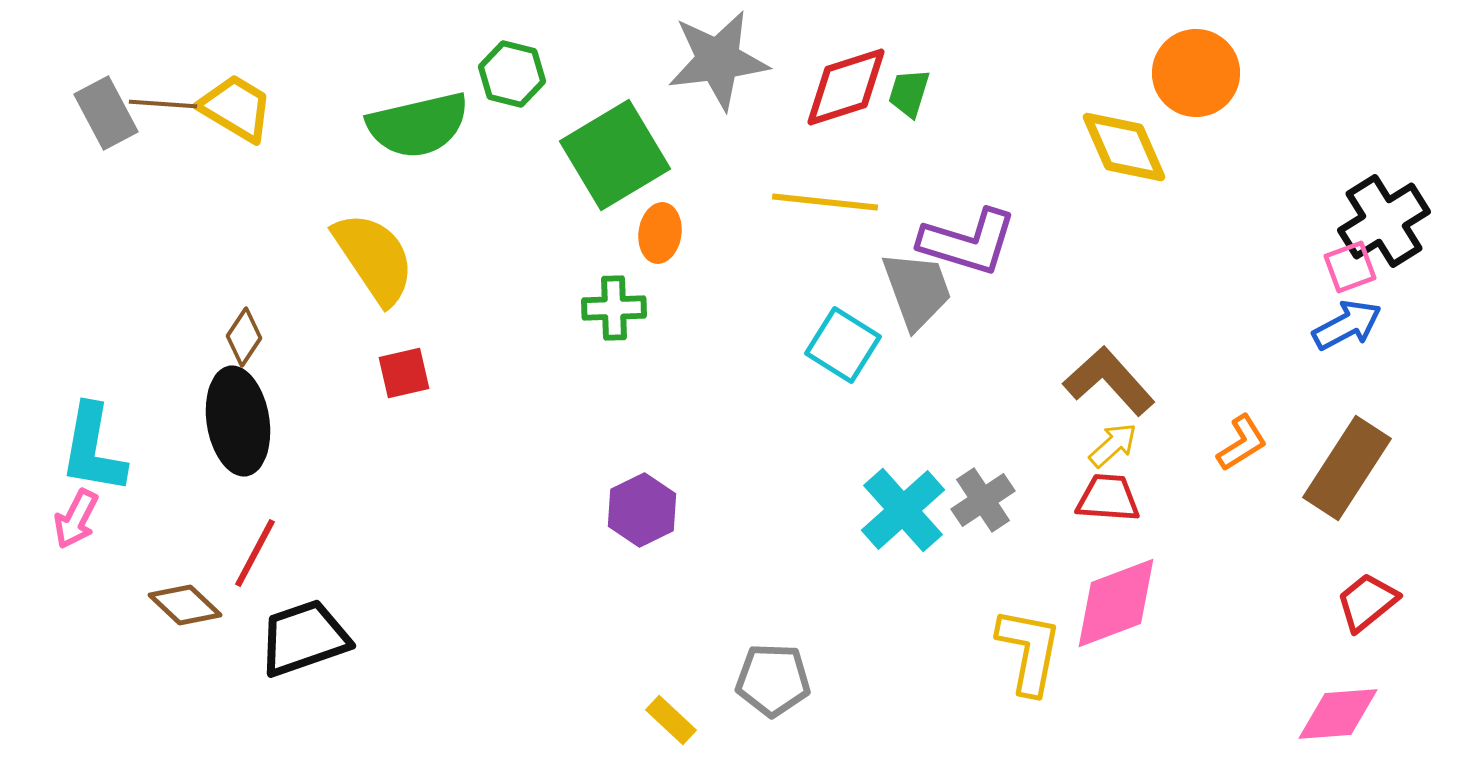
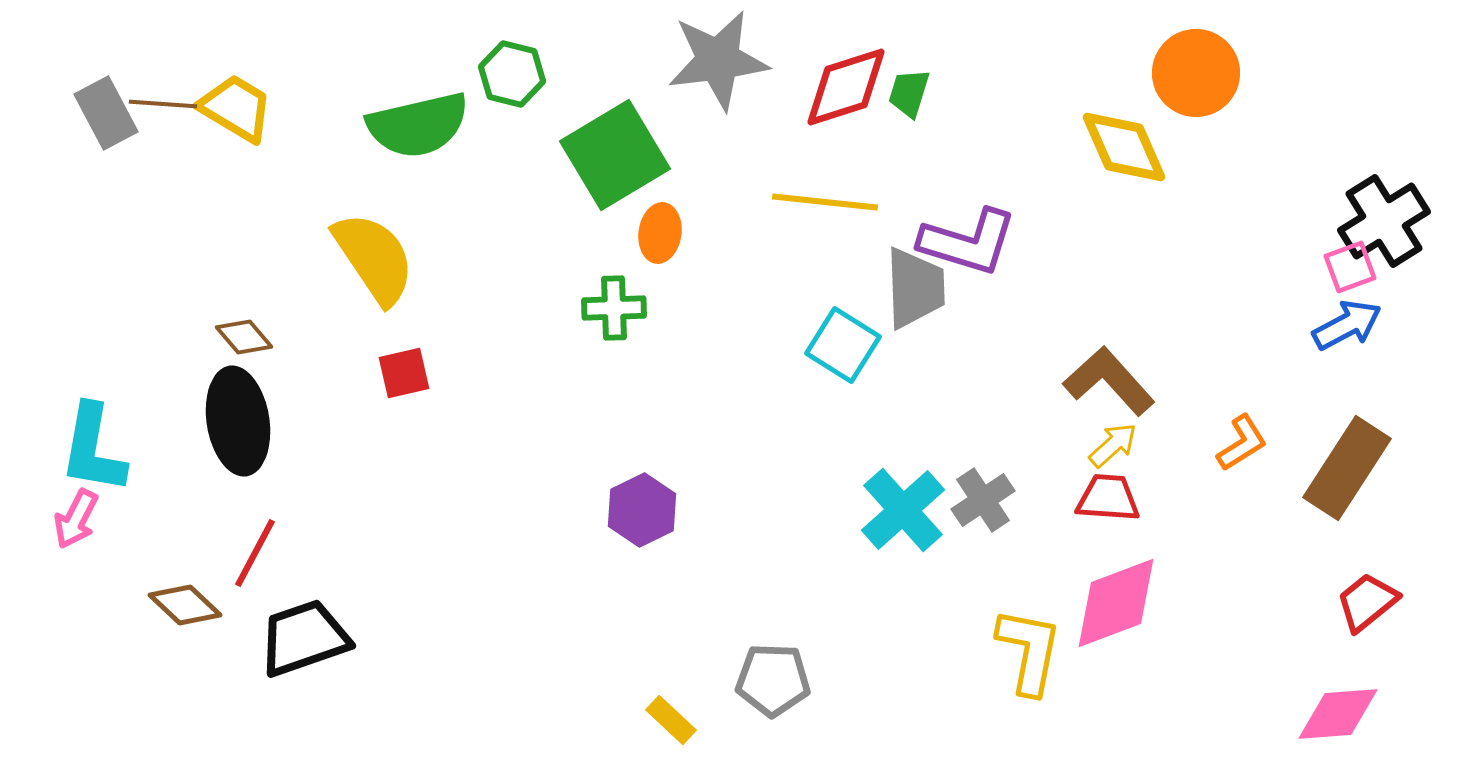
gray trapezoid at (917, 290): moved 2 px left, 2 px up; rotated 18 degrees clockwise
brown diamond at (244, 337): rotated 74 degrees counterclockwise
